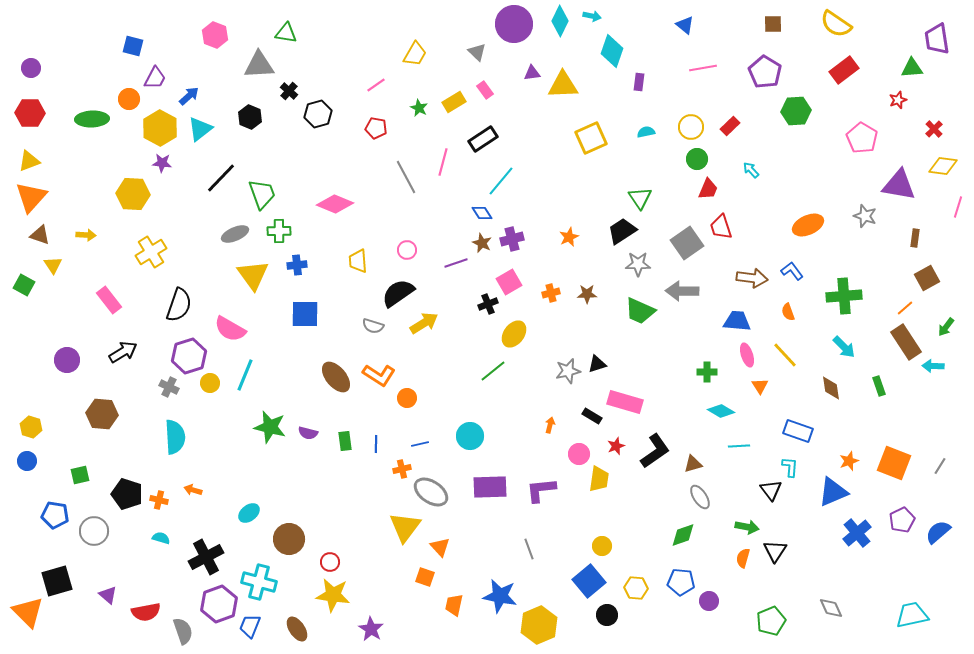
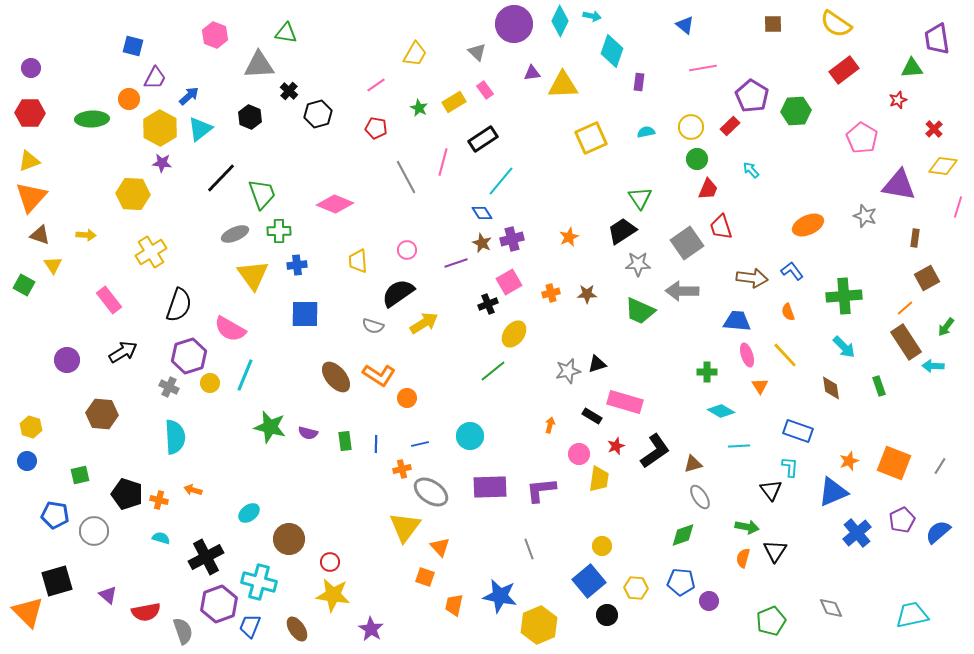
purple pentagon at (765, 72): moved 13 px left, 24 px down
